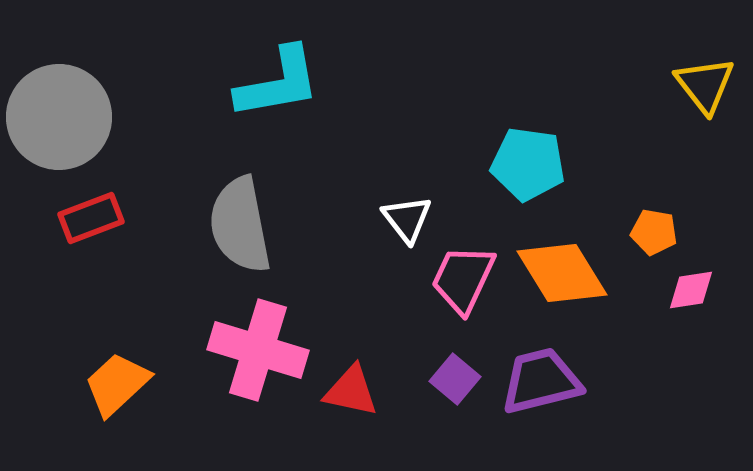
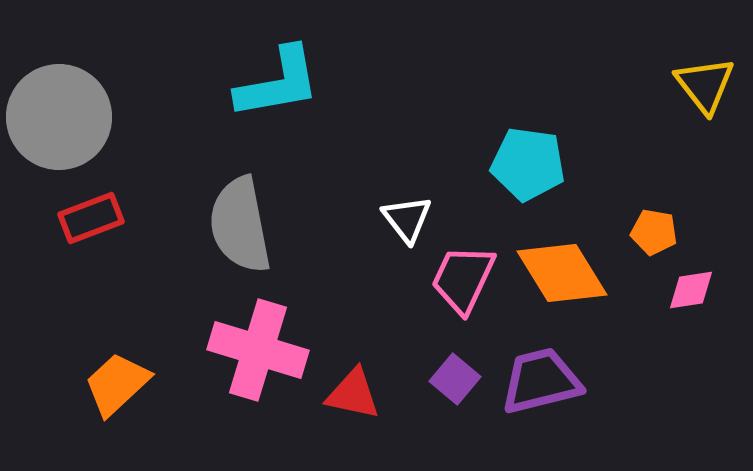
red triangle: moved 2 px right, 3 px down
